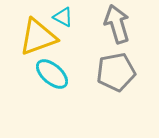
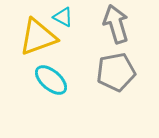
gray arrow: moved 1 px left
cyan ellipse: moved 1 px left, 6 px down
